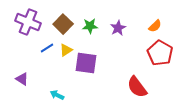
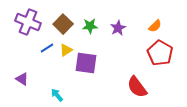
cyan arrow: rotated 24 degrees clockwise
